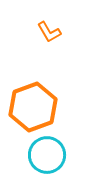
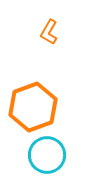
orange L-shape: rotated 60 degrees clockwise
